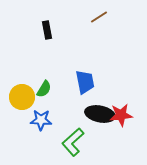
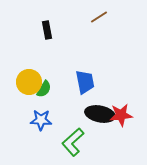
yellow circle: moved 7 px right, 15 px up
